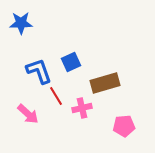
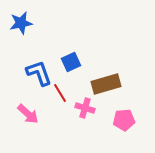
blue star: rotated 10 degrees counterclockwise
blue L-shape: moved 2 px down
brown rectangle: moved 1 px right, 1 px down
red line: moved 4 px right, 3 px up
pink cross: moved 3 px right; rotated 30 degrees clockwise
pink pentagon: moved 6 px up
